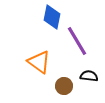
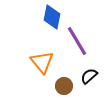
orange triangle: moved 3 px right; rotated 15 degrees clockwise
black semicircle: rotated 48 degrees counterclockwise
